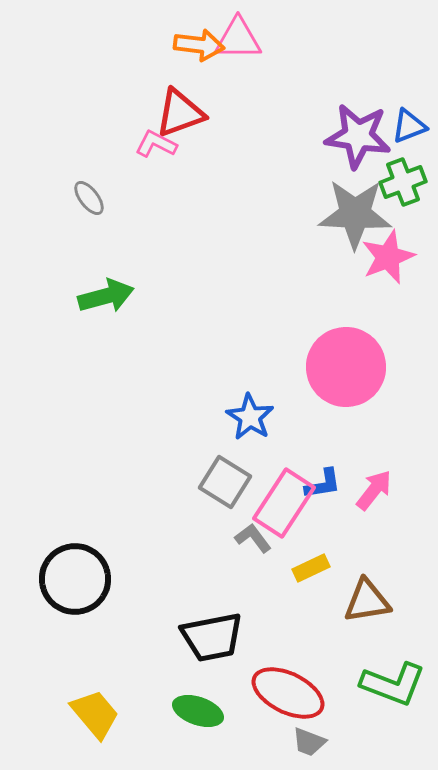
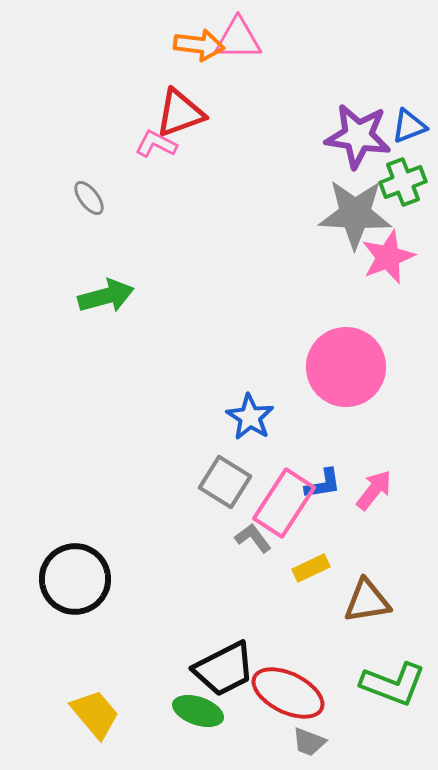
black trapezoid: moved 12 px right, 32 px down; rotated 16 degrees counterclockwise
